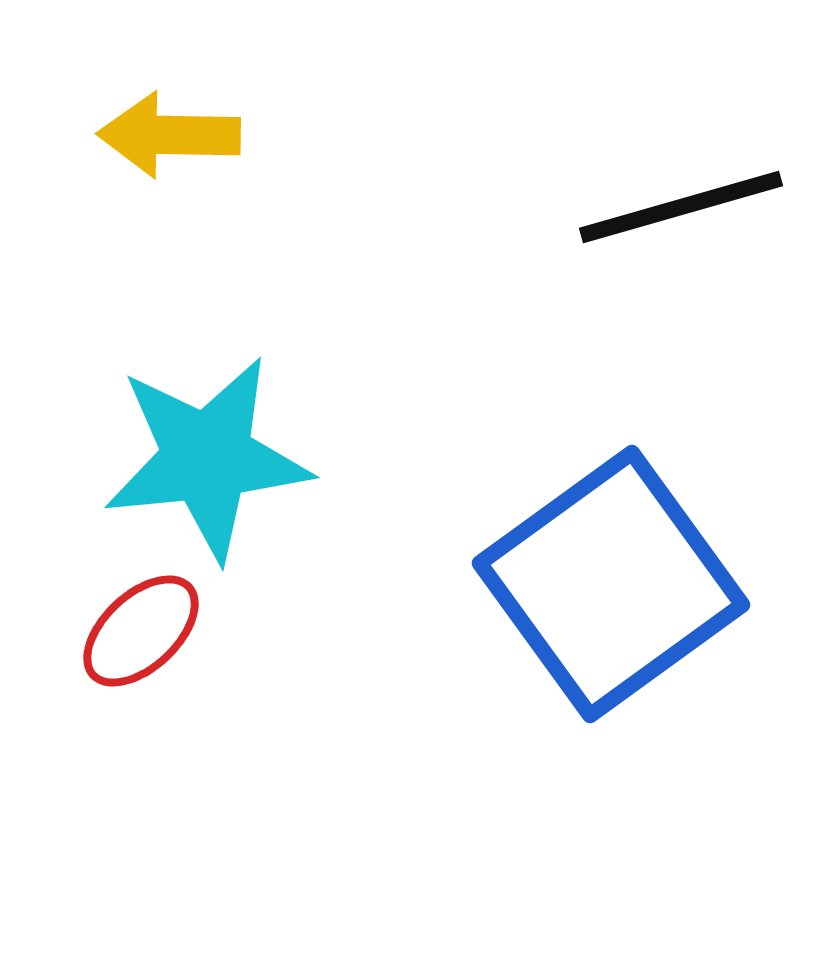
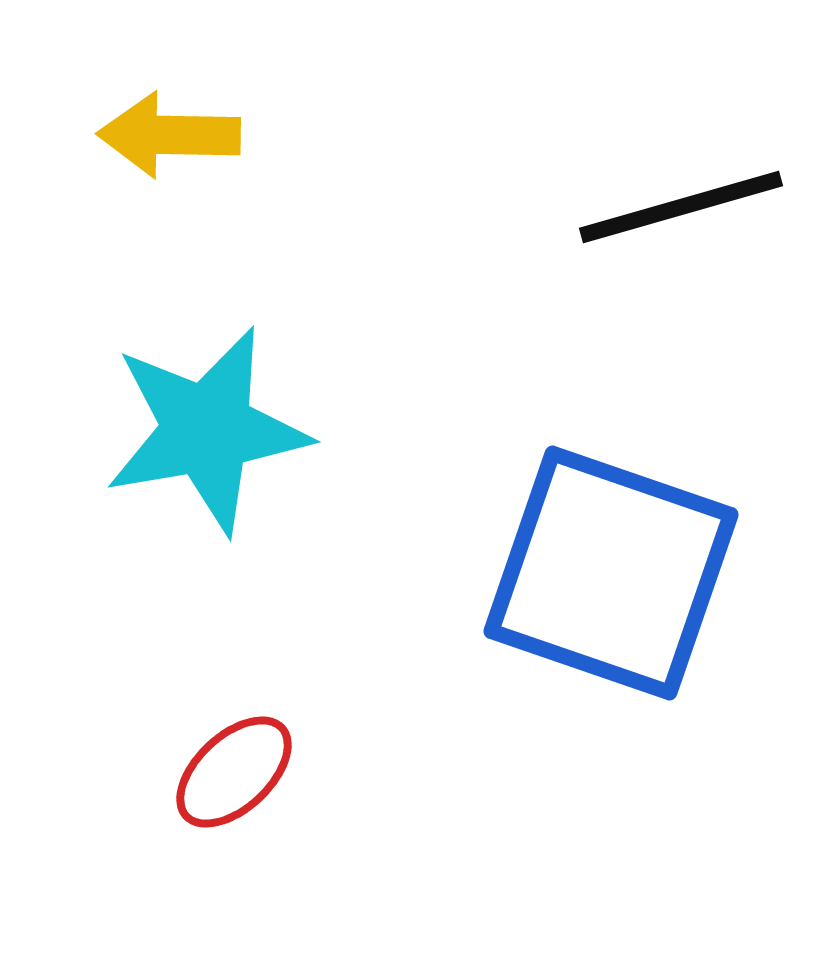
cyan star: moved 28 px up; rotated 4 degrees counterclockwise
blue square: moved 11 px up; rotated 35 degrees counterclockwise
red ellipse: moved 93 px right, 141 px down
